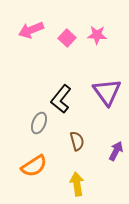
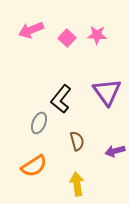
purple arrow: moved 1 px left; rotated 132 degrees counterclockwise
